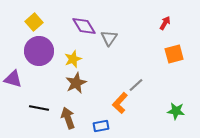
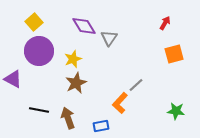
purple triangle: rotated 12 degrees clockwise
black line: moved 2 px down
